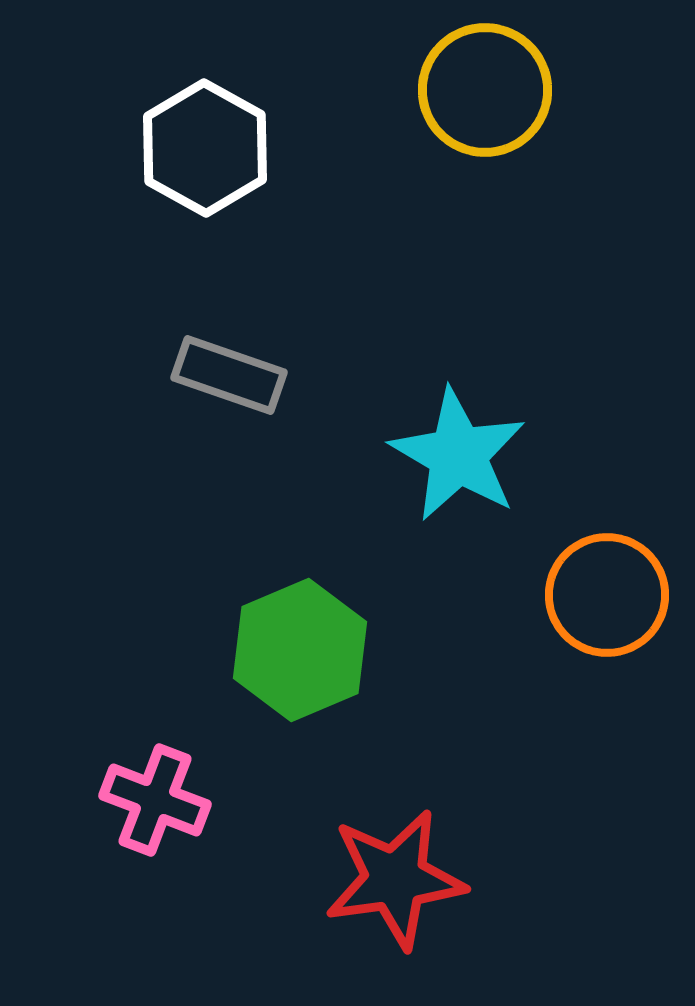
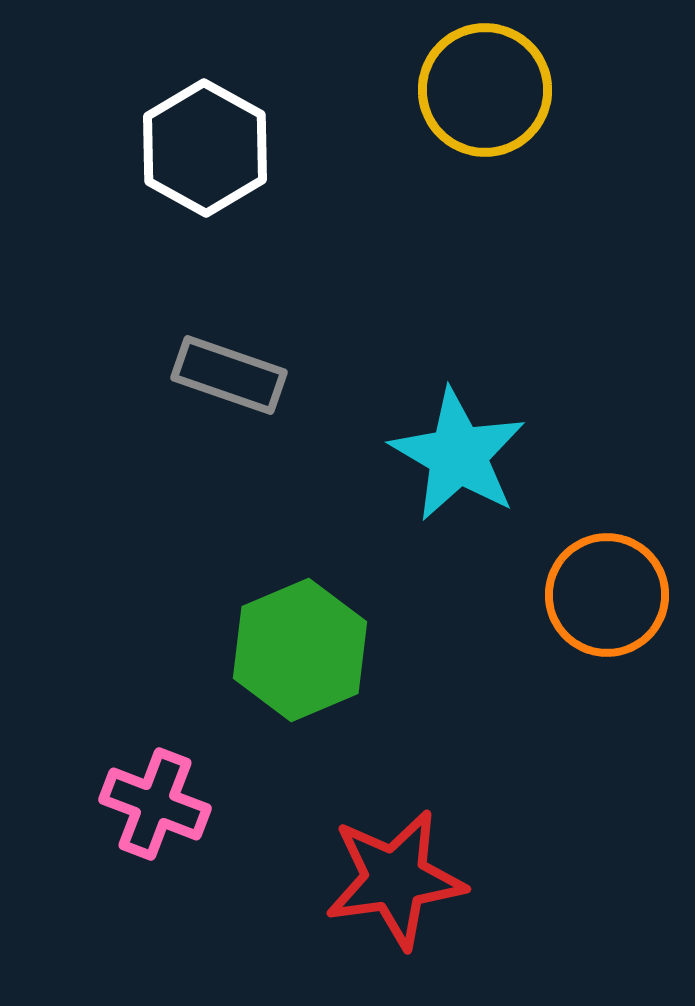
pink cross: moved 4 px down
